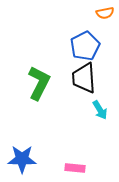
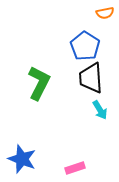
blue pentagon: rotated 12 degrees counterclockwise
black trapezoid: moved 7 px right
blue star: rotated 20 degrees clockwise
pink rectangle: rotated 24 degrees counterclockwise
